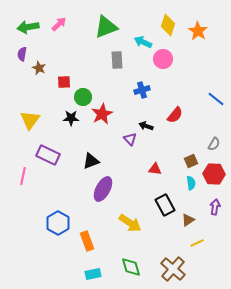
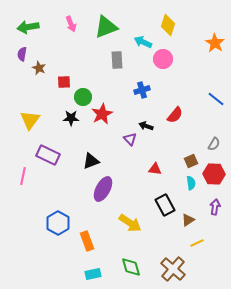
pink arrow: moved 12 px right; rotated 112 degrees clockwise
orange star: moved 17 px right, 12 px down
